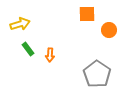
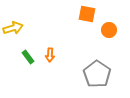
orange square: rotated 12 degrees clockwise
yellow arrow: moved 7 px left, 4 px down
green rectangle: moved 8 px down
